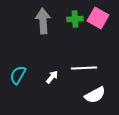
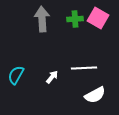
gray arrow: moved 1 px left, 2 px up
cyan semicircle: moved 2 px left
